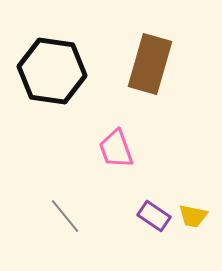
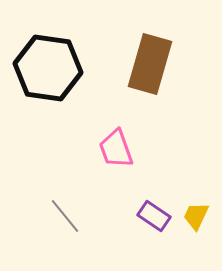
black hexagon: moved 4 px left, 3 px up
yellow trapezoid: moved 3 px right; rotated 104 degrees clockwise
